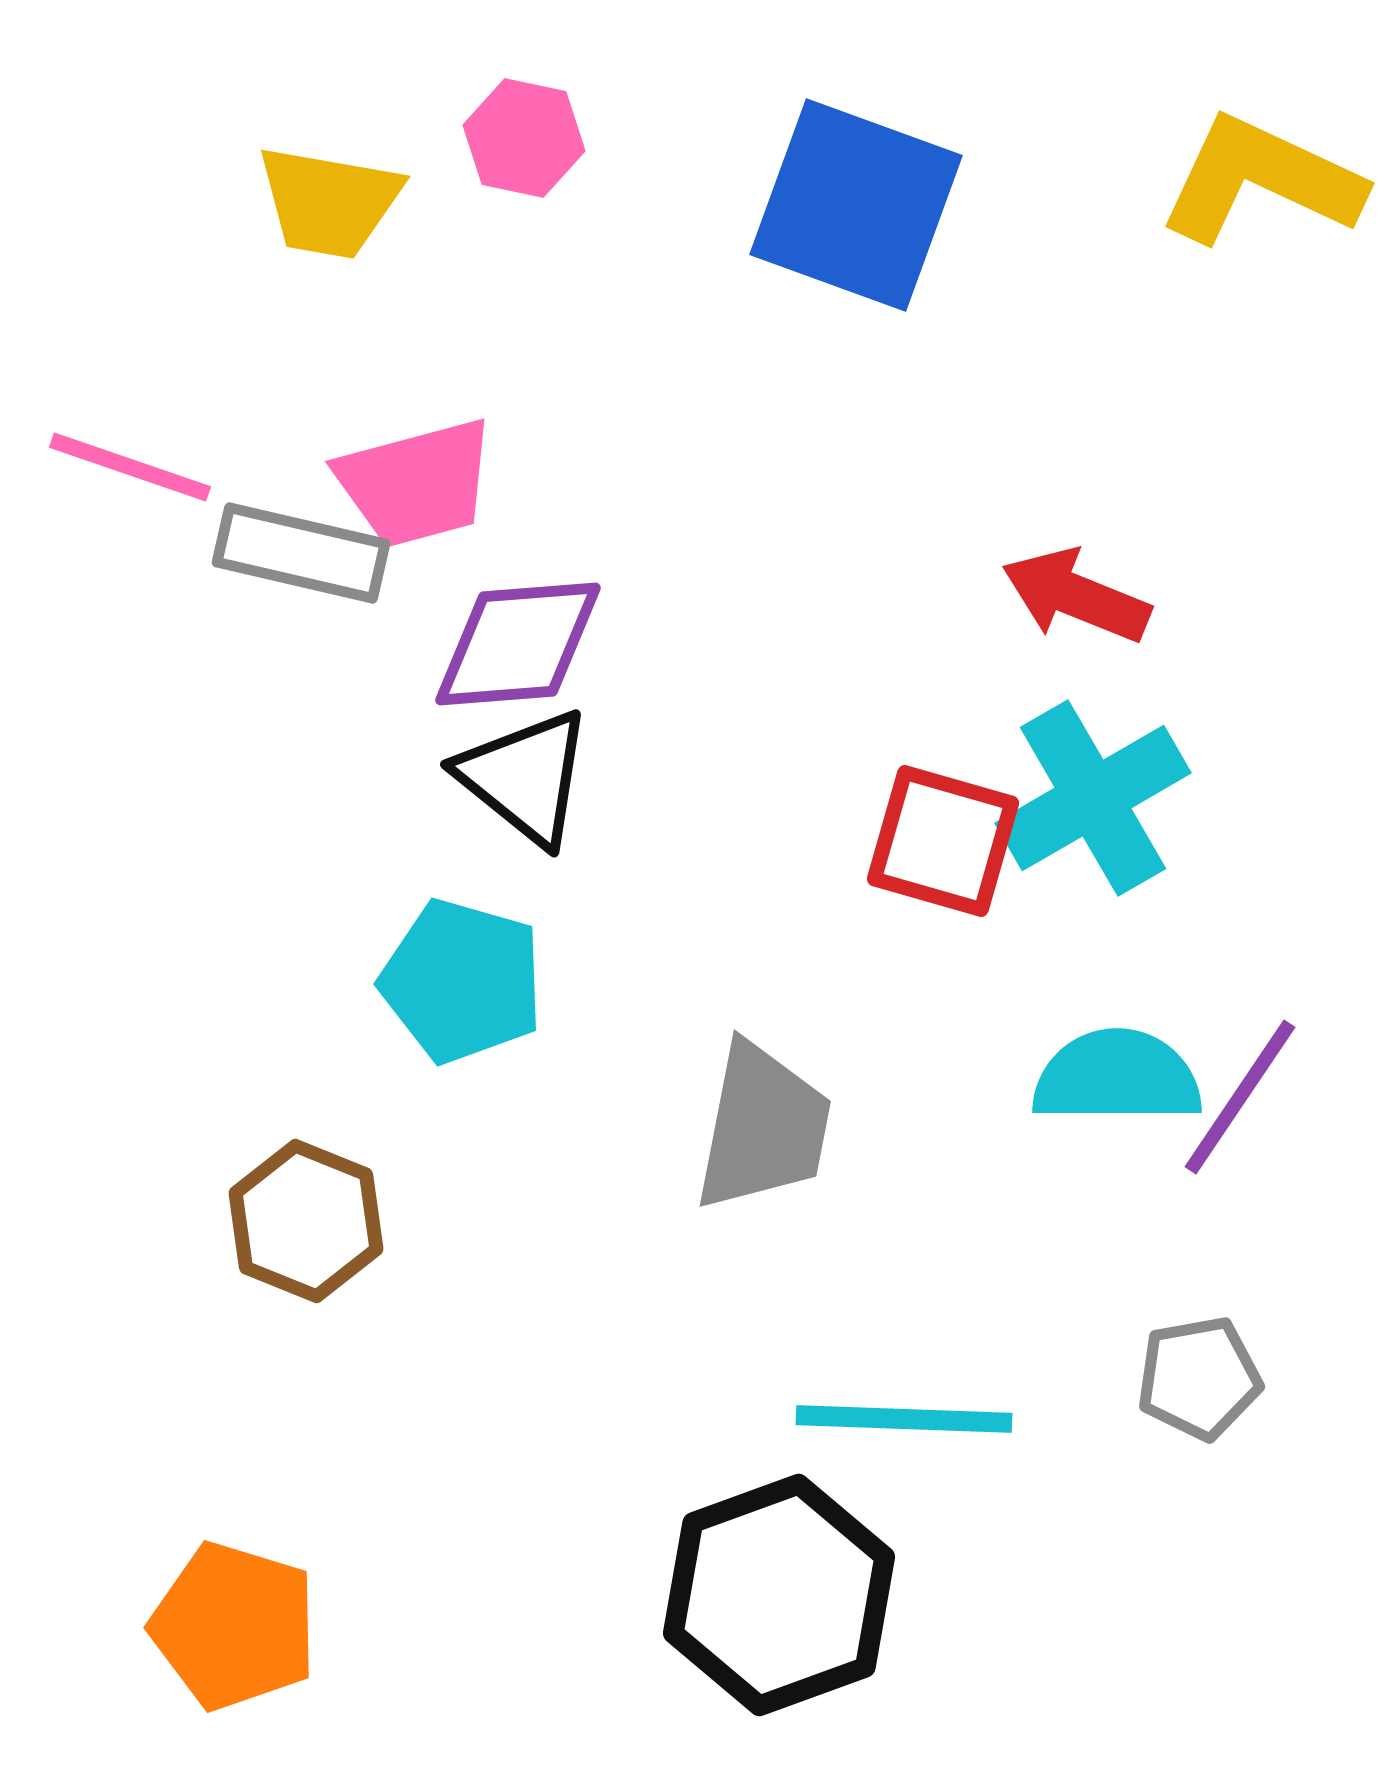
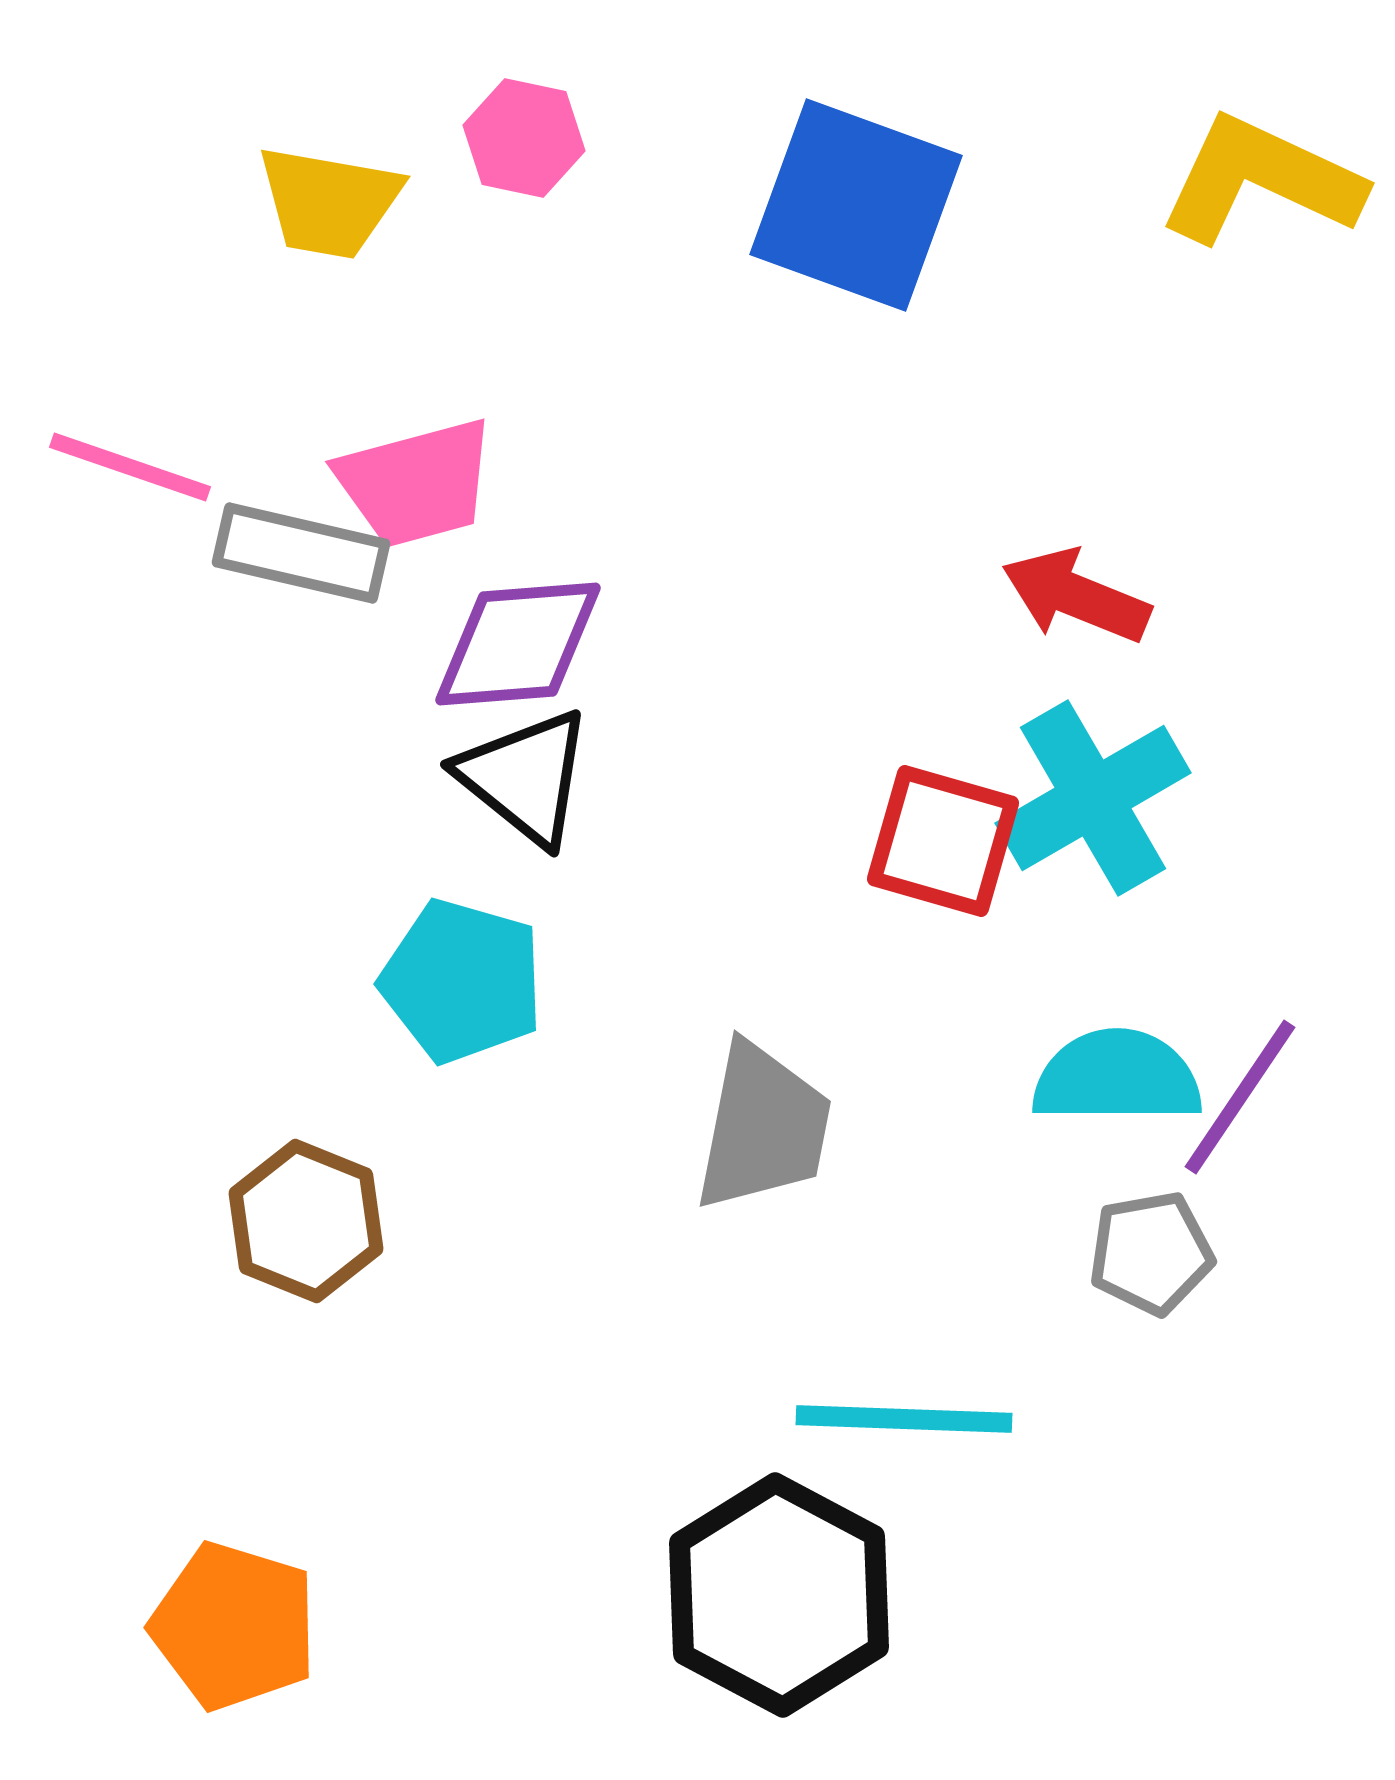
gray pentagon: moved 48 px left, 125 px up
black hexagon: rotated 12 degrees counterclockwise
